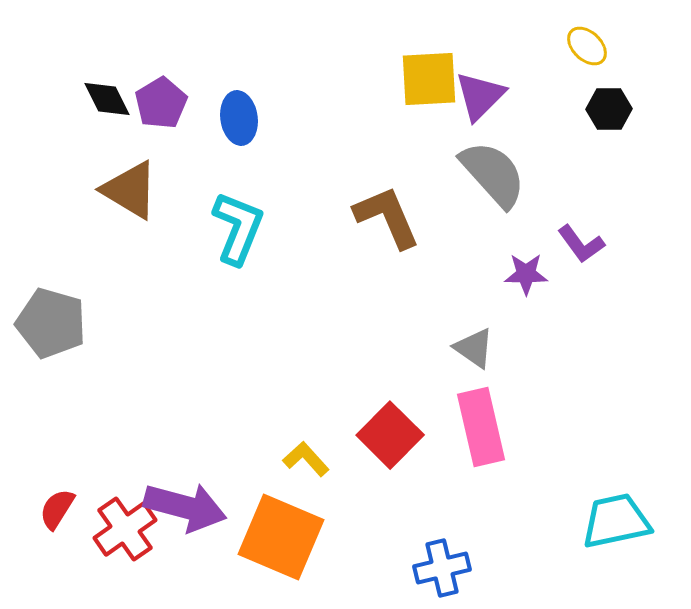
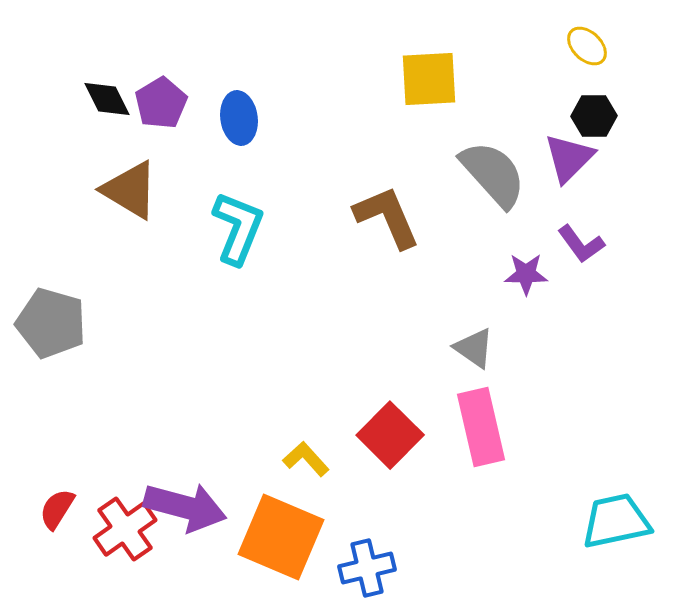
purple triangle: moved 89 px right, 62 px down
black hexagon: moved 15 px left, 7 px down
blue cross: moved 75 px left
